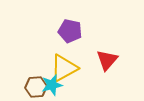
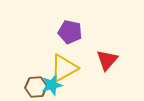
purple pentagon: moved 1 px down
